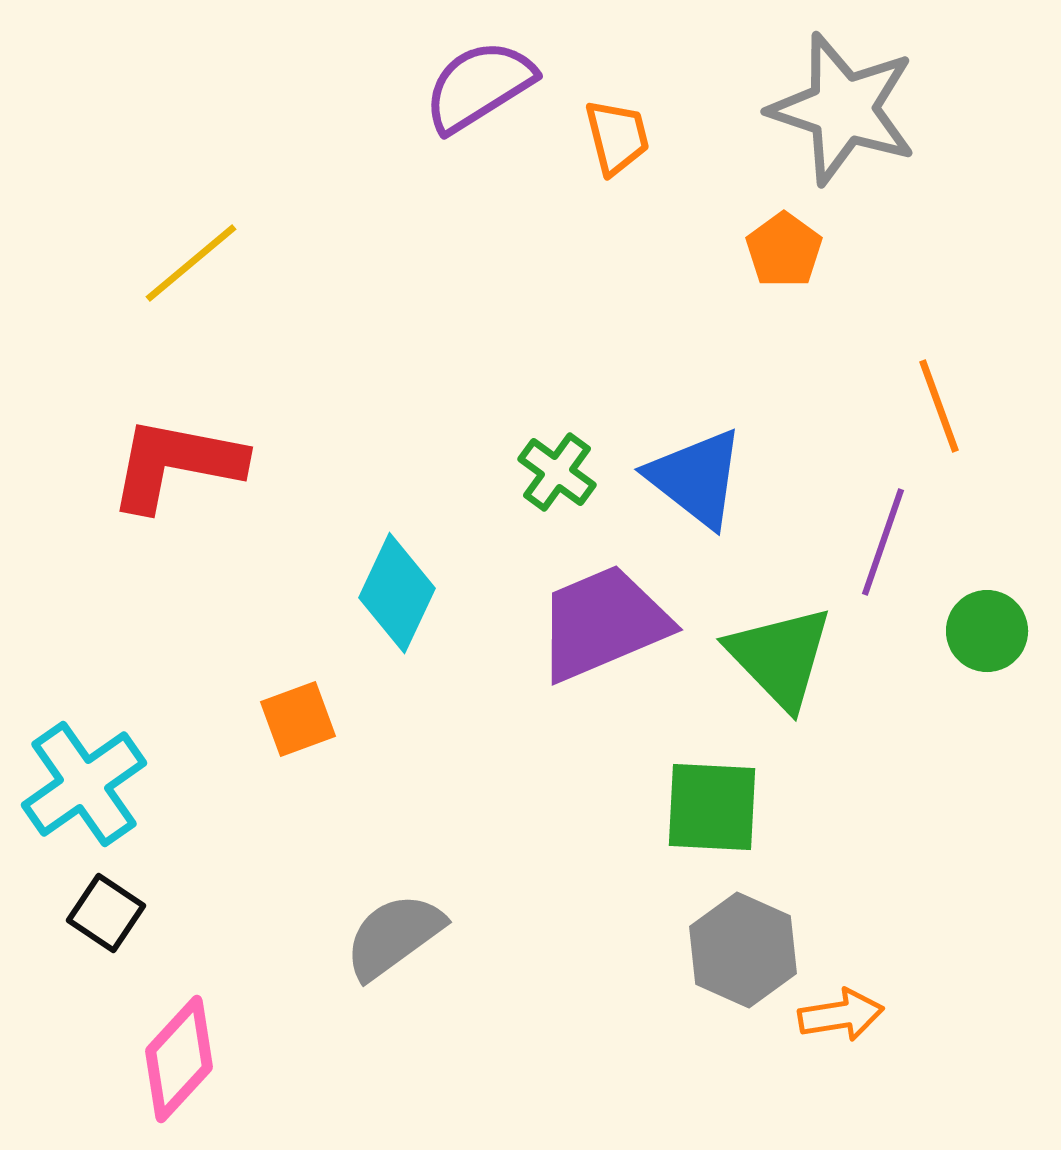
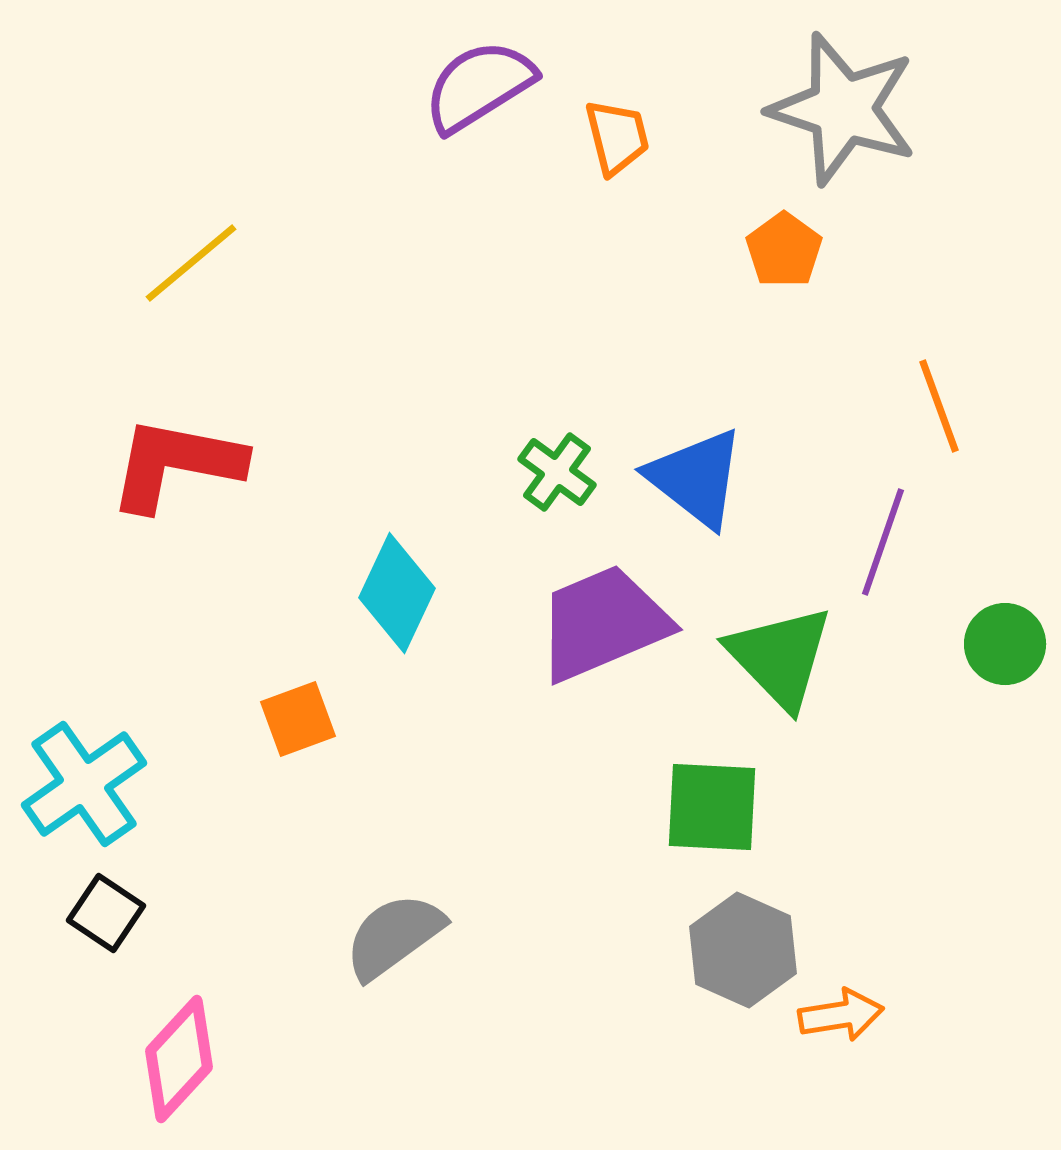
green circle: moved 18 px right, 13 px down
